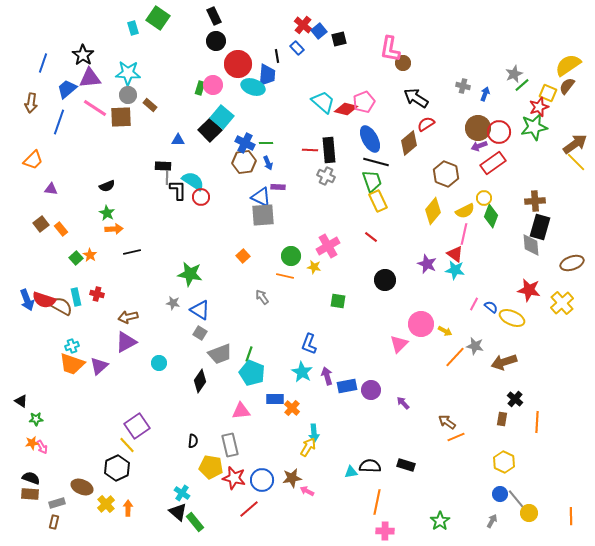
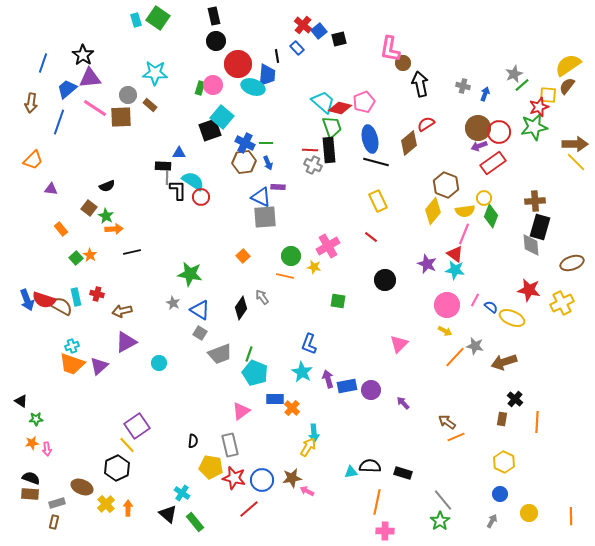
black rectangle at (214, 16): rotated 12 degrees clockwise
cyan rectangle at (133, 28): moved 3 px right, 8 px up
cyan star at (128, 73): moved 27 px right
yellow square at (548, 93): moved 2 px down; rotated 18 degrees counterclockwise
black arrow at (416, 98): moved 4 px right, 14 px up; rotated 45 degrees clockwise
red diamond at (346, 109): moved 6 px left, 1 px up
black square at (210, 130): rotated 25 degrees clockwise
blue ellipse at (370, 139): rotated 16 degrees clockwise
blue triangle at (178, 140): moved 1 px right, 13 px down
brown arrow at (575, 144): rotated 35 degrees clockwise
brown hexagon at (446, 174): moved 11 px down
gray cross at (326, 176): moved 13 px left, 11 px up
green trapezoid at (372, 181): moved 40 px left, 54 px up
yellow semicircle at (465, 211): rotated 18 degrees clockwise
green star at (107, 213): moved 1 px left, 3 px down
gray square at (263, 215): moved 2 px right, 2 px down
brown square at (41, 224): moved 48 px right, 16 px up; rotated 14 degrees counterclockwise
pink line at (464, 234): rotated 10 degrees clockwise
gray star at (173, 303): rotated 16 degrees clockwise
yellow cross at (562, 303): rotated 15 degrees clockwise
pink line at (474, 304): moved 1 px right, 4 px up
brown arrow at (128, 317): moved 6 px left, 6 px up
pink circle at (421, 324): moved 26 px right, 19 px up
cyan pentagon at (252, 373): moved 3 px right
purple arrow at (327, 376): moved 1 px right, 3 px down
black diamond at (200, 381): moved 41 px right, 73 px up
pink triangle at (241, 411): rotated 30 degrees counterclockwise
pink arrow at (42, 447): moved 5 px right, 2 px down; rotated 24 degrees clockwise
black rectangle at (406, 465): moved 3 px left, 8 px down
gray line at (517, 500): moved 74 px left
black triangle at (178, 512): moved 10 px left, 2 px down
